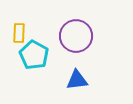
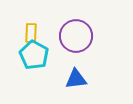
yellow rectangle: moved 12 px right
blue triangle: moved 1 px left, 1 px up
